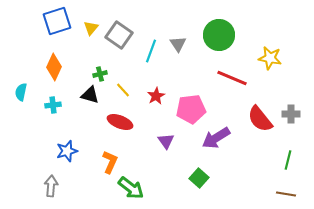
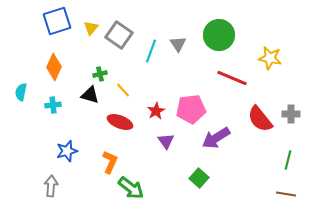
red star: moved 15 px down
